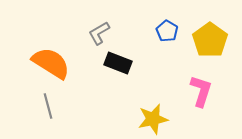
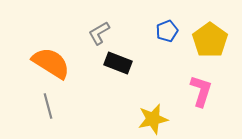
blue pentagon: rotated 20 degrees clockwise
